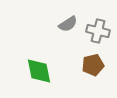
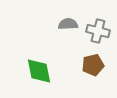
gray semicircle: rotated 150 degrees counterclockwise
